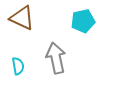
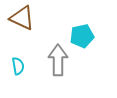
cyan pentagon: moved 1 px left, 15 px down
gray arrow: moved 2 px right, 2 px down; rotated 12 degrees clockwise
